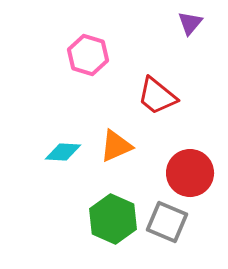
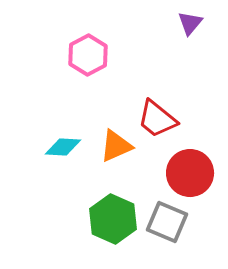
pink hexagon: rotated 15 degrees clockwise
red trapezoid: moved 23 px down
cyan diamond: moved 5 px up
